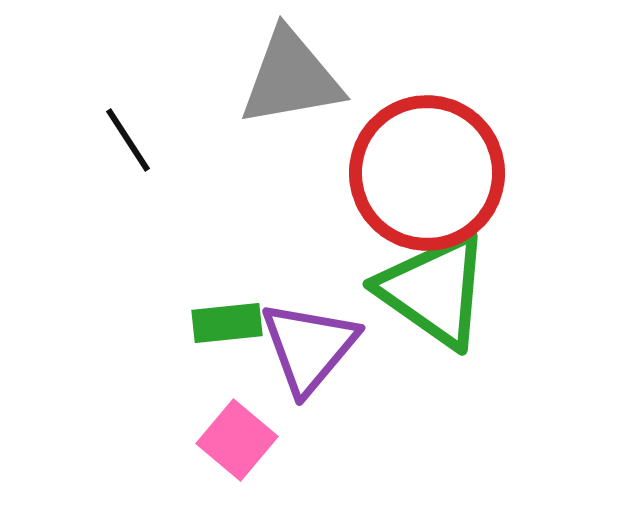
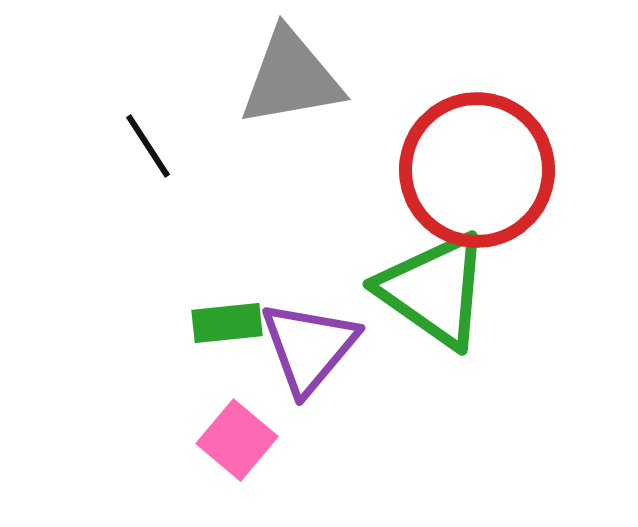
black line: moved 20 px right, 6 px down
red circle: moved 50 px right, 3 px up
